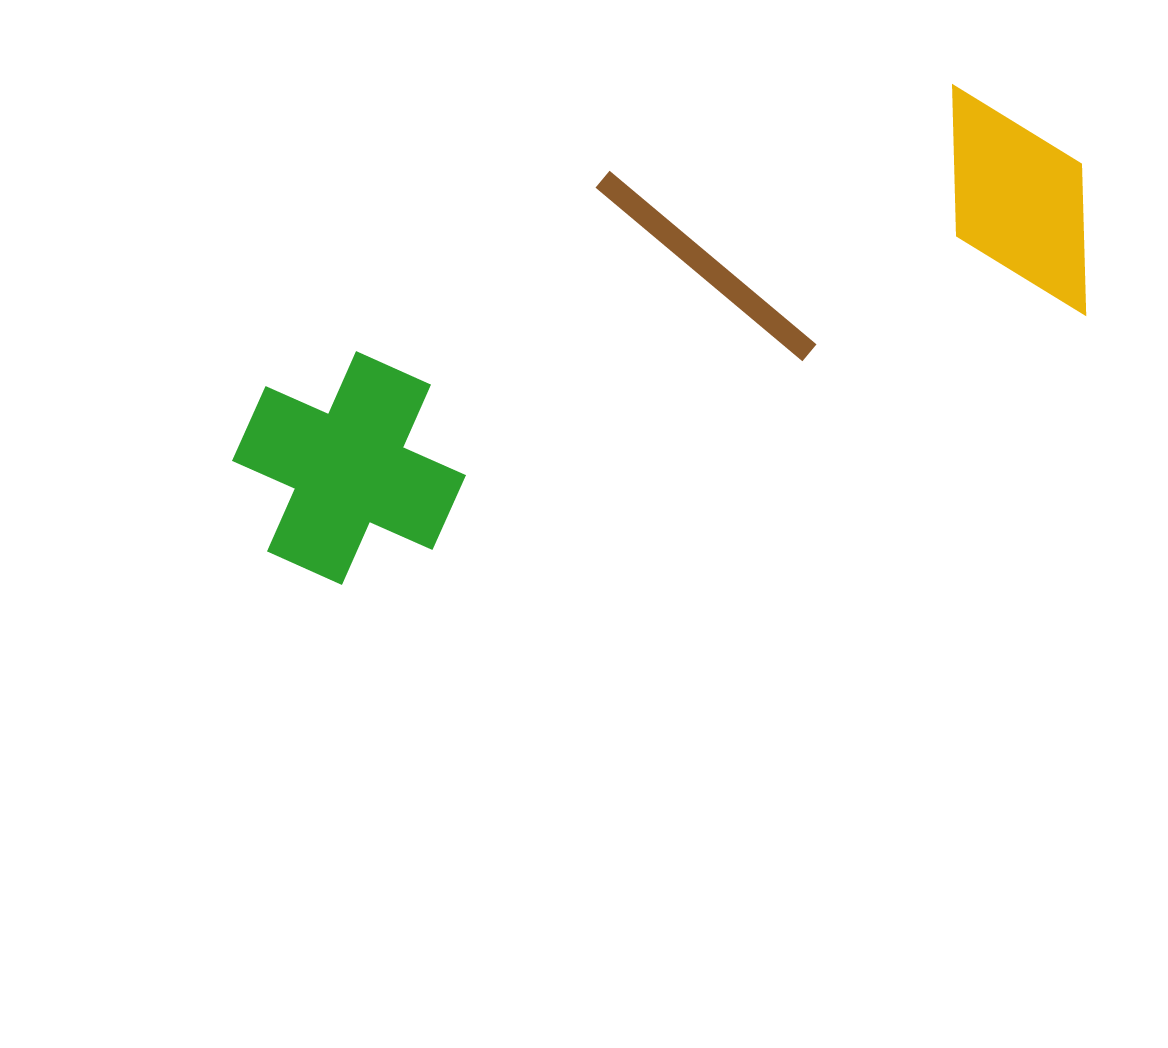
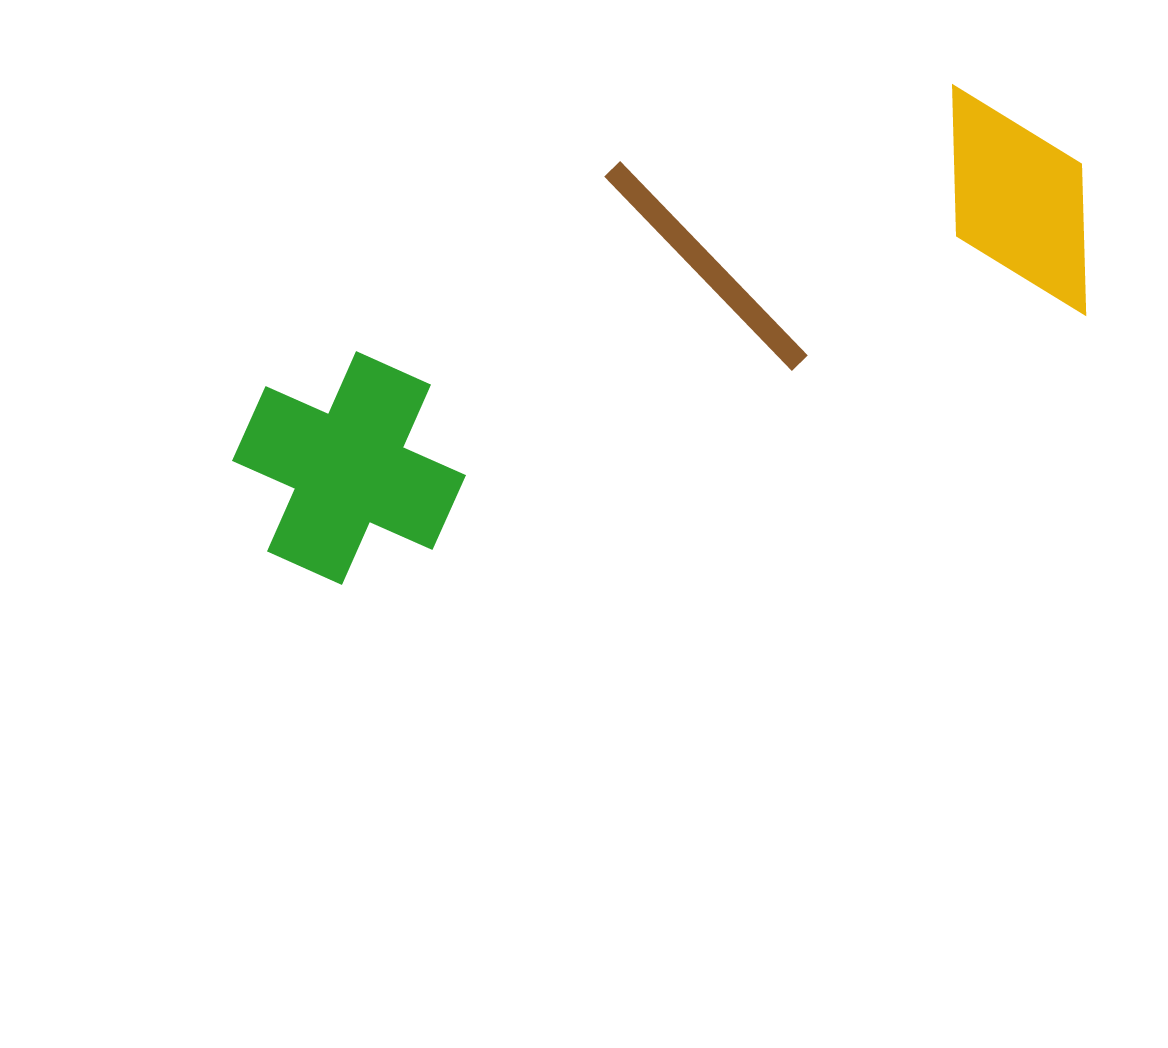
brown line: rotated 6 degrees clockwise
